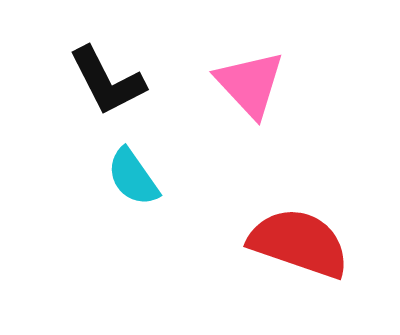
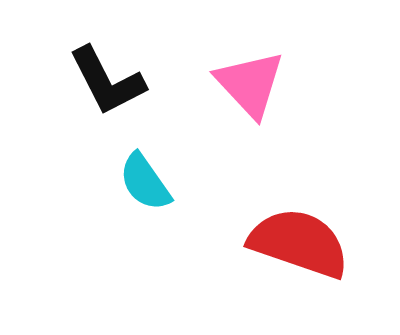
cyan semicircle: moved 12 px right, 5 px down
